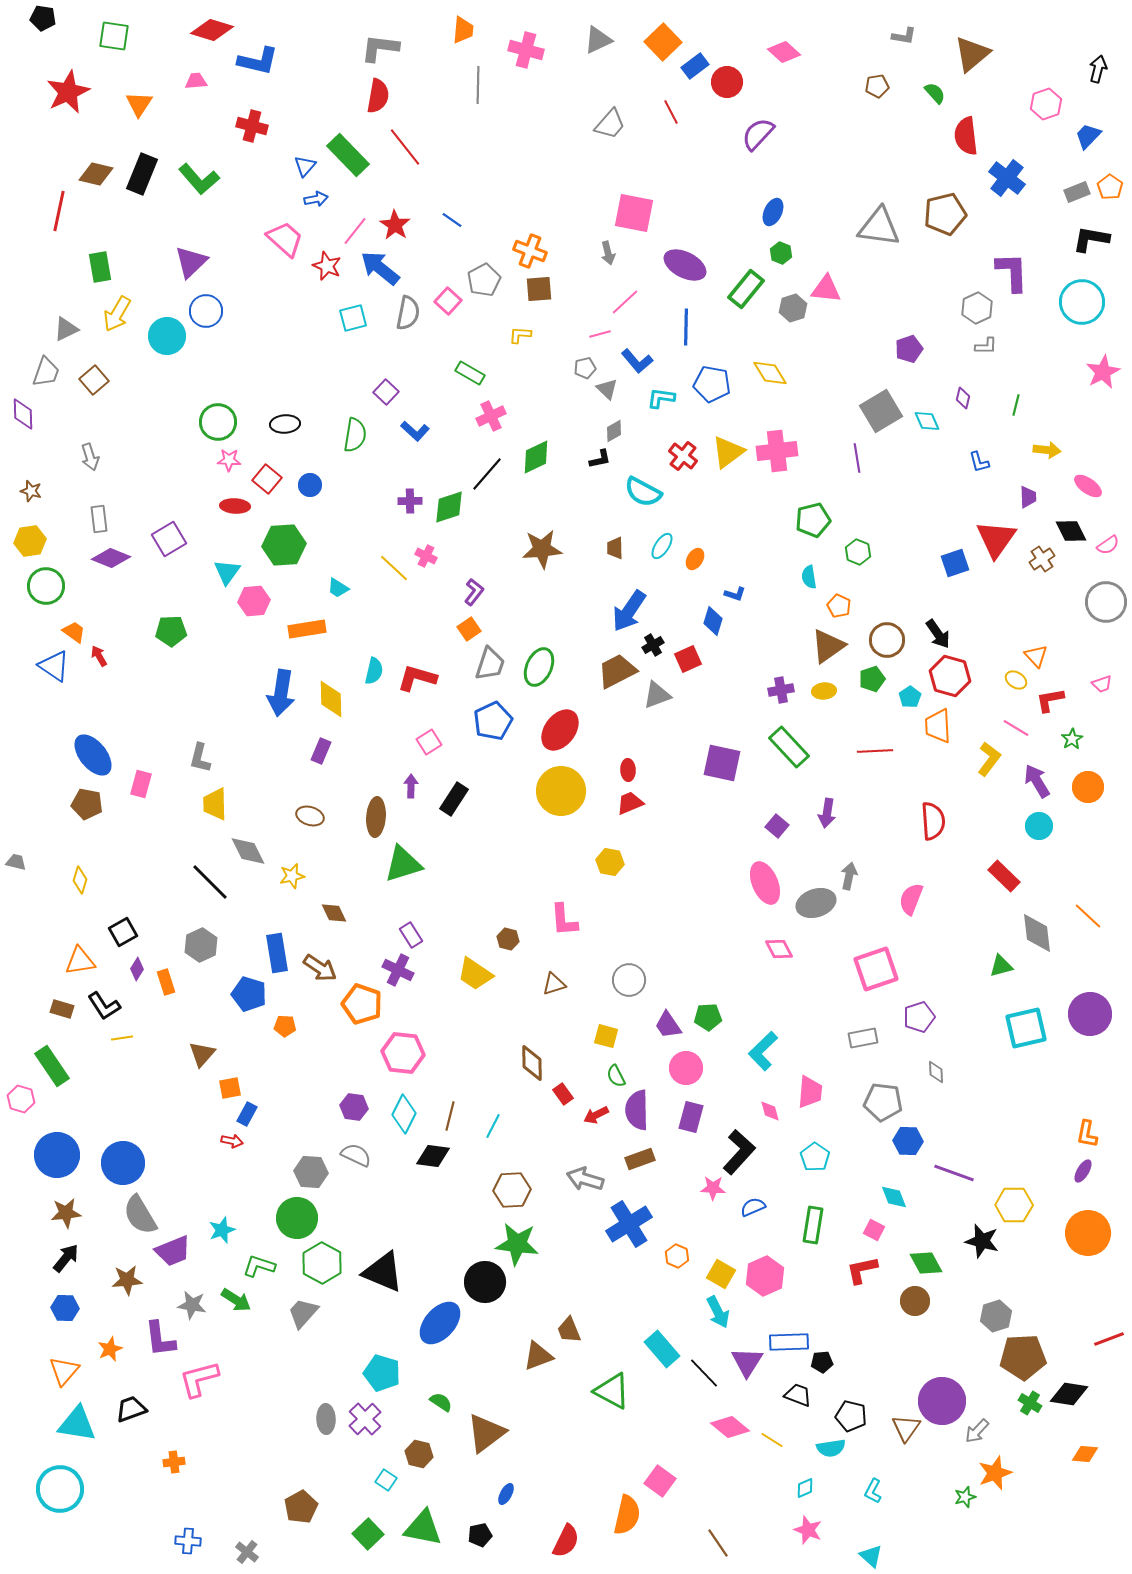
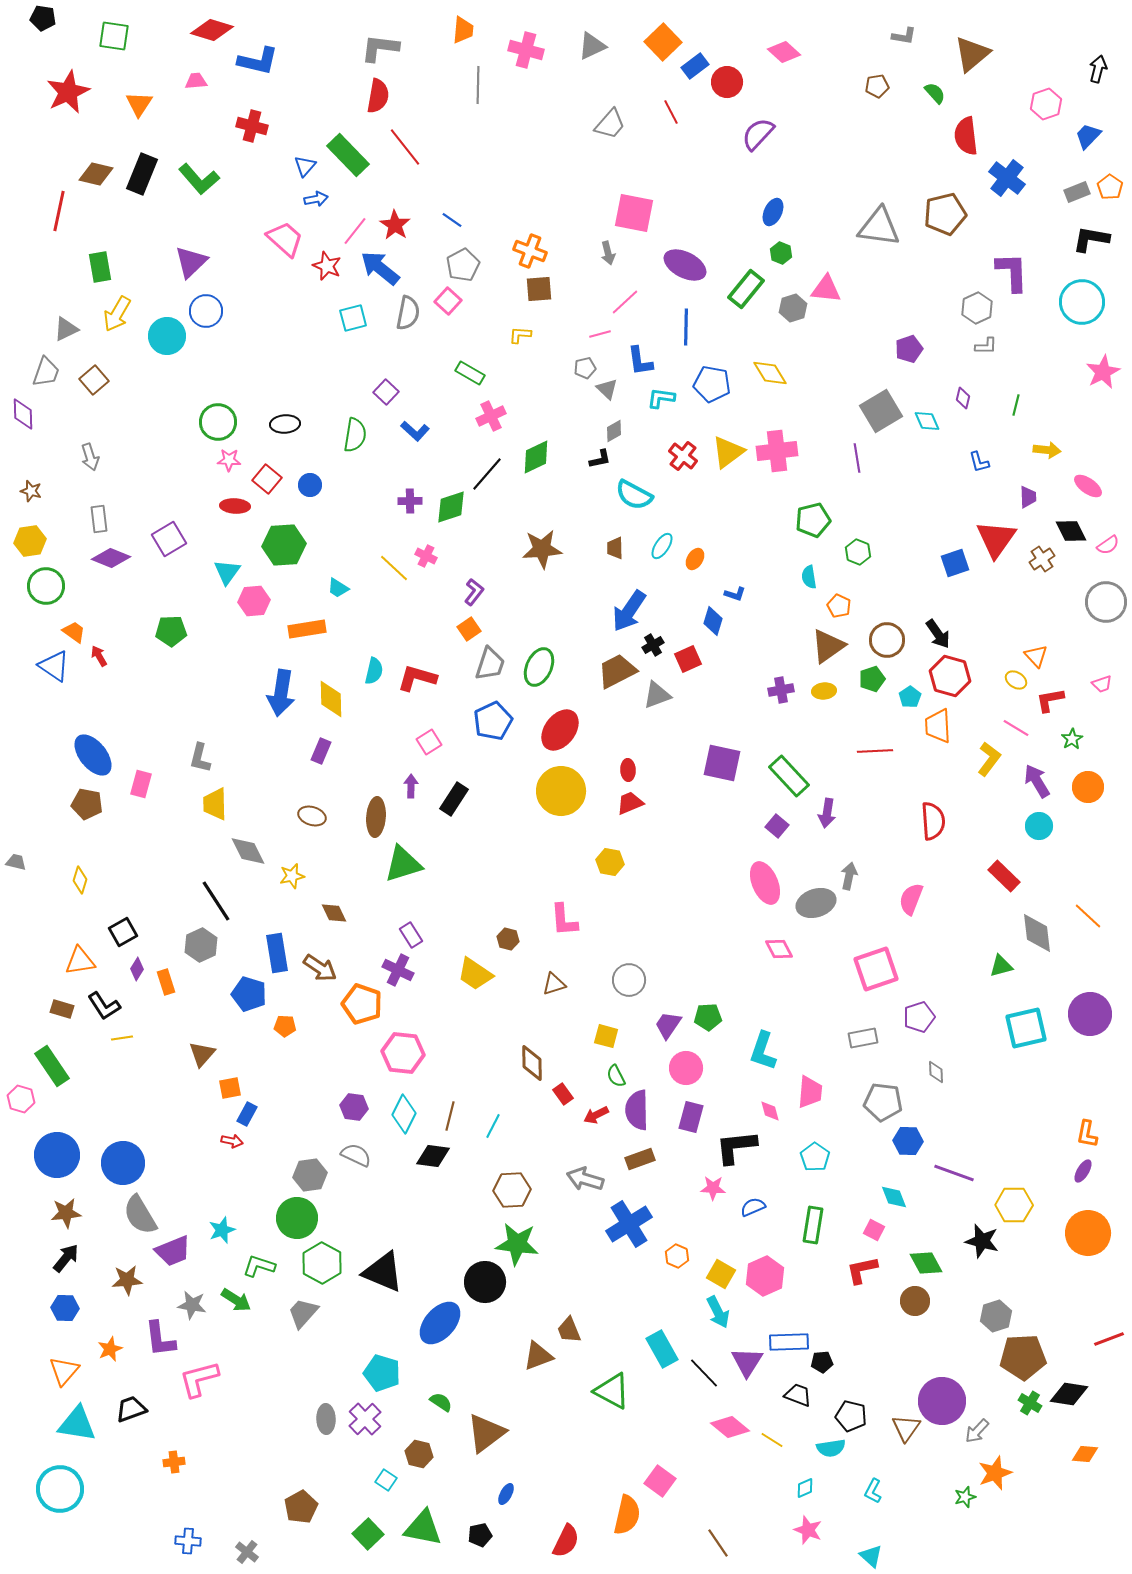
gray triangle at (598, 40): moved 6 px left, 6 px down
gray pentagon at (484, 280): moved 21 px left, 15 px up
blue L-shape at (637, 361): moved 3 px right; rotated 32 degrees clockwise
cyan semicircle at (643, 492): moved 9 px left, 3 px down
green diamond at (449, 507): moved 2 px right
green rectangle at (789, 747): moved 29 px down
brown ellipse at (310, 816): moved 2 px right
black line at (210, 882): moved 6 px right, 19 px down; rotated 12 degrees clockwise
purple trapezoid at (668, 1025): rotated 68 degrees clockwise
cyan L-shape at (763, 1051): rotated 27 degrees counterclockwise
black L-shape at (739, 1152): moved 3 px left, 5 px up; rotated 138 degrees counterclockwise
gray hexagon at (311, 1172): moved 1 px left, 3 px down; rotated 12 degrees counterclockwise
cyan rectangle at (662, 1349): rotated 12 degrees clockwise
